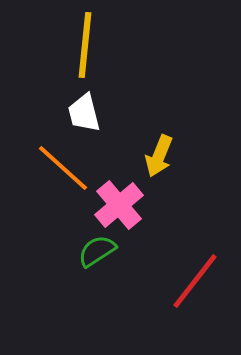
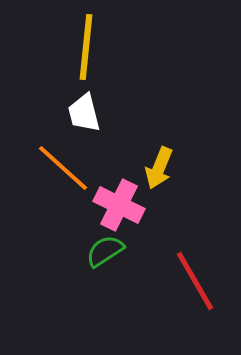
yellow line: moved 1 px right, 2 px down
yellow arrow: moved 12 px down
pink cross: rotated 24 degrees counterclockwise
green semicircle: moved 8 px right
red line: rotated 68 degrees counterclockwise
